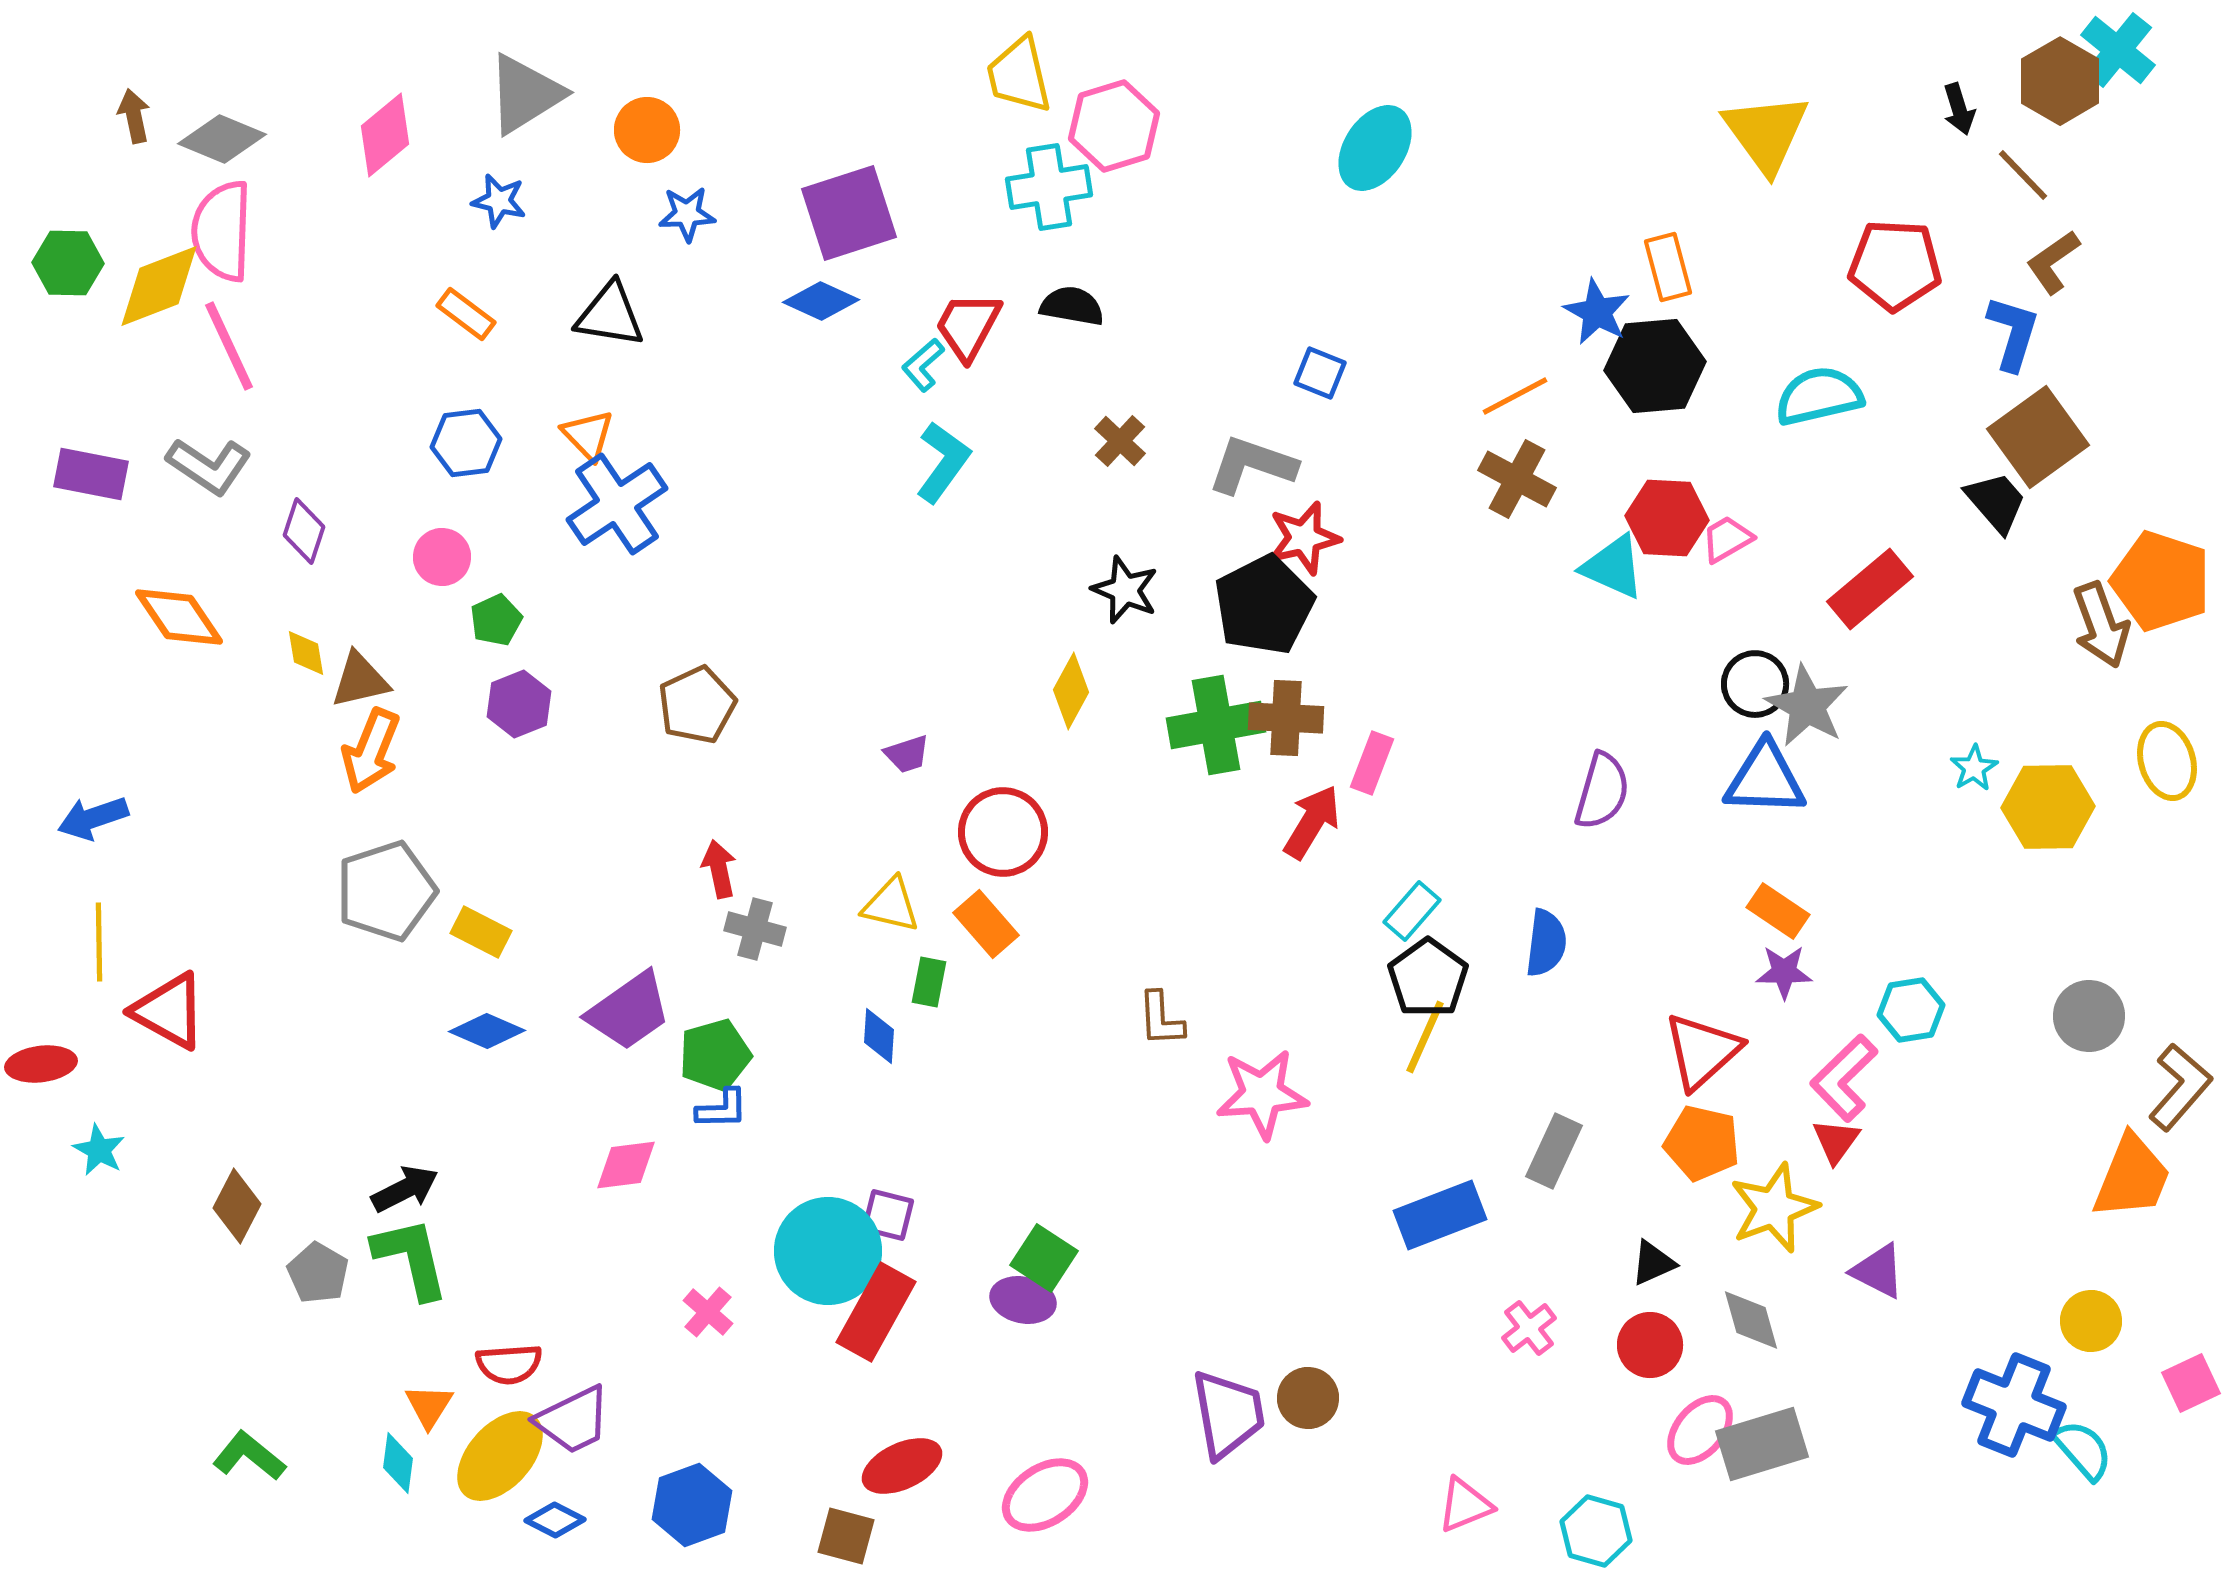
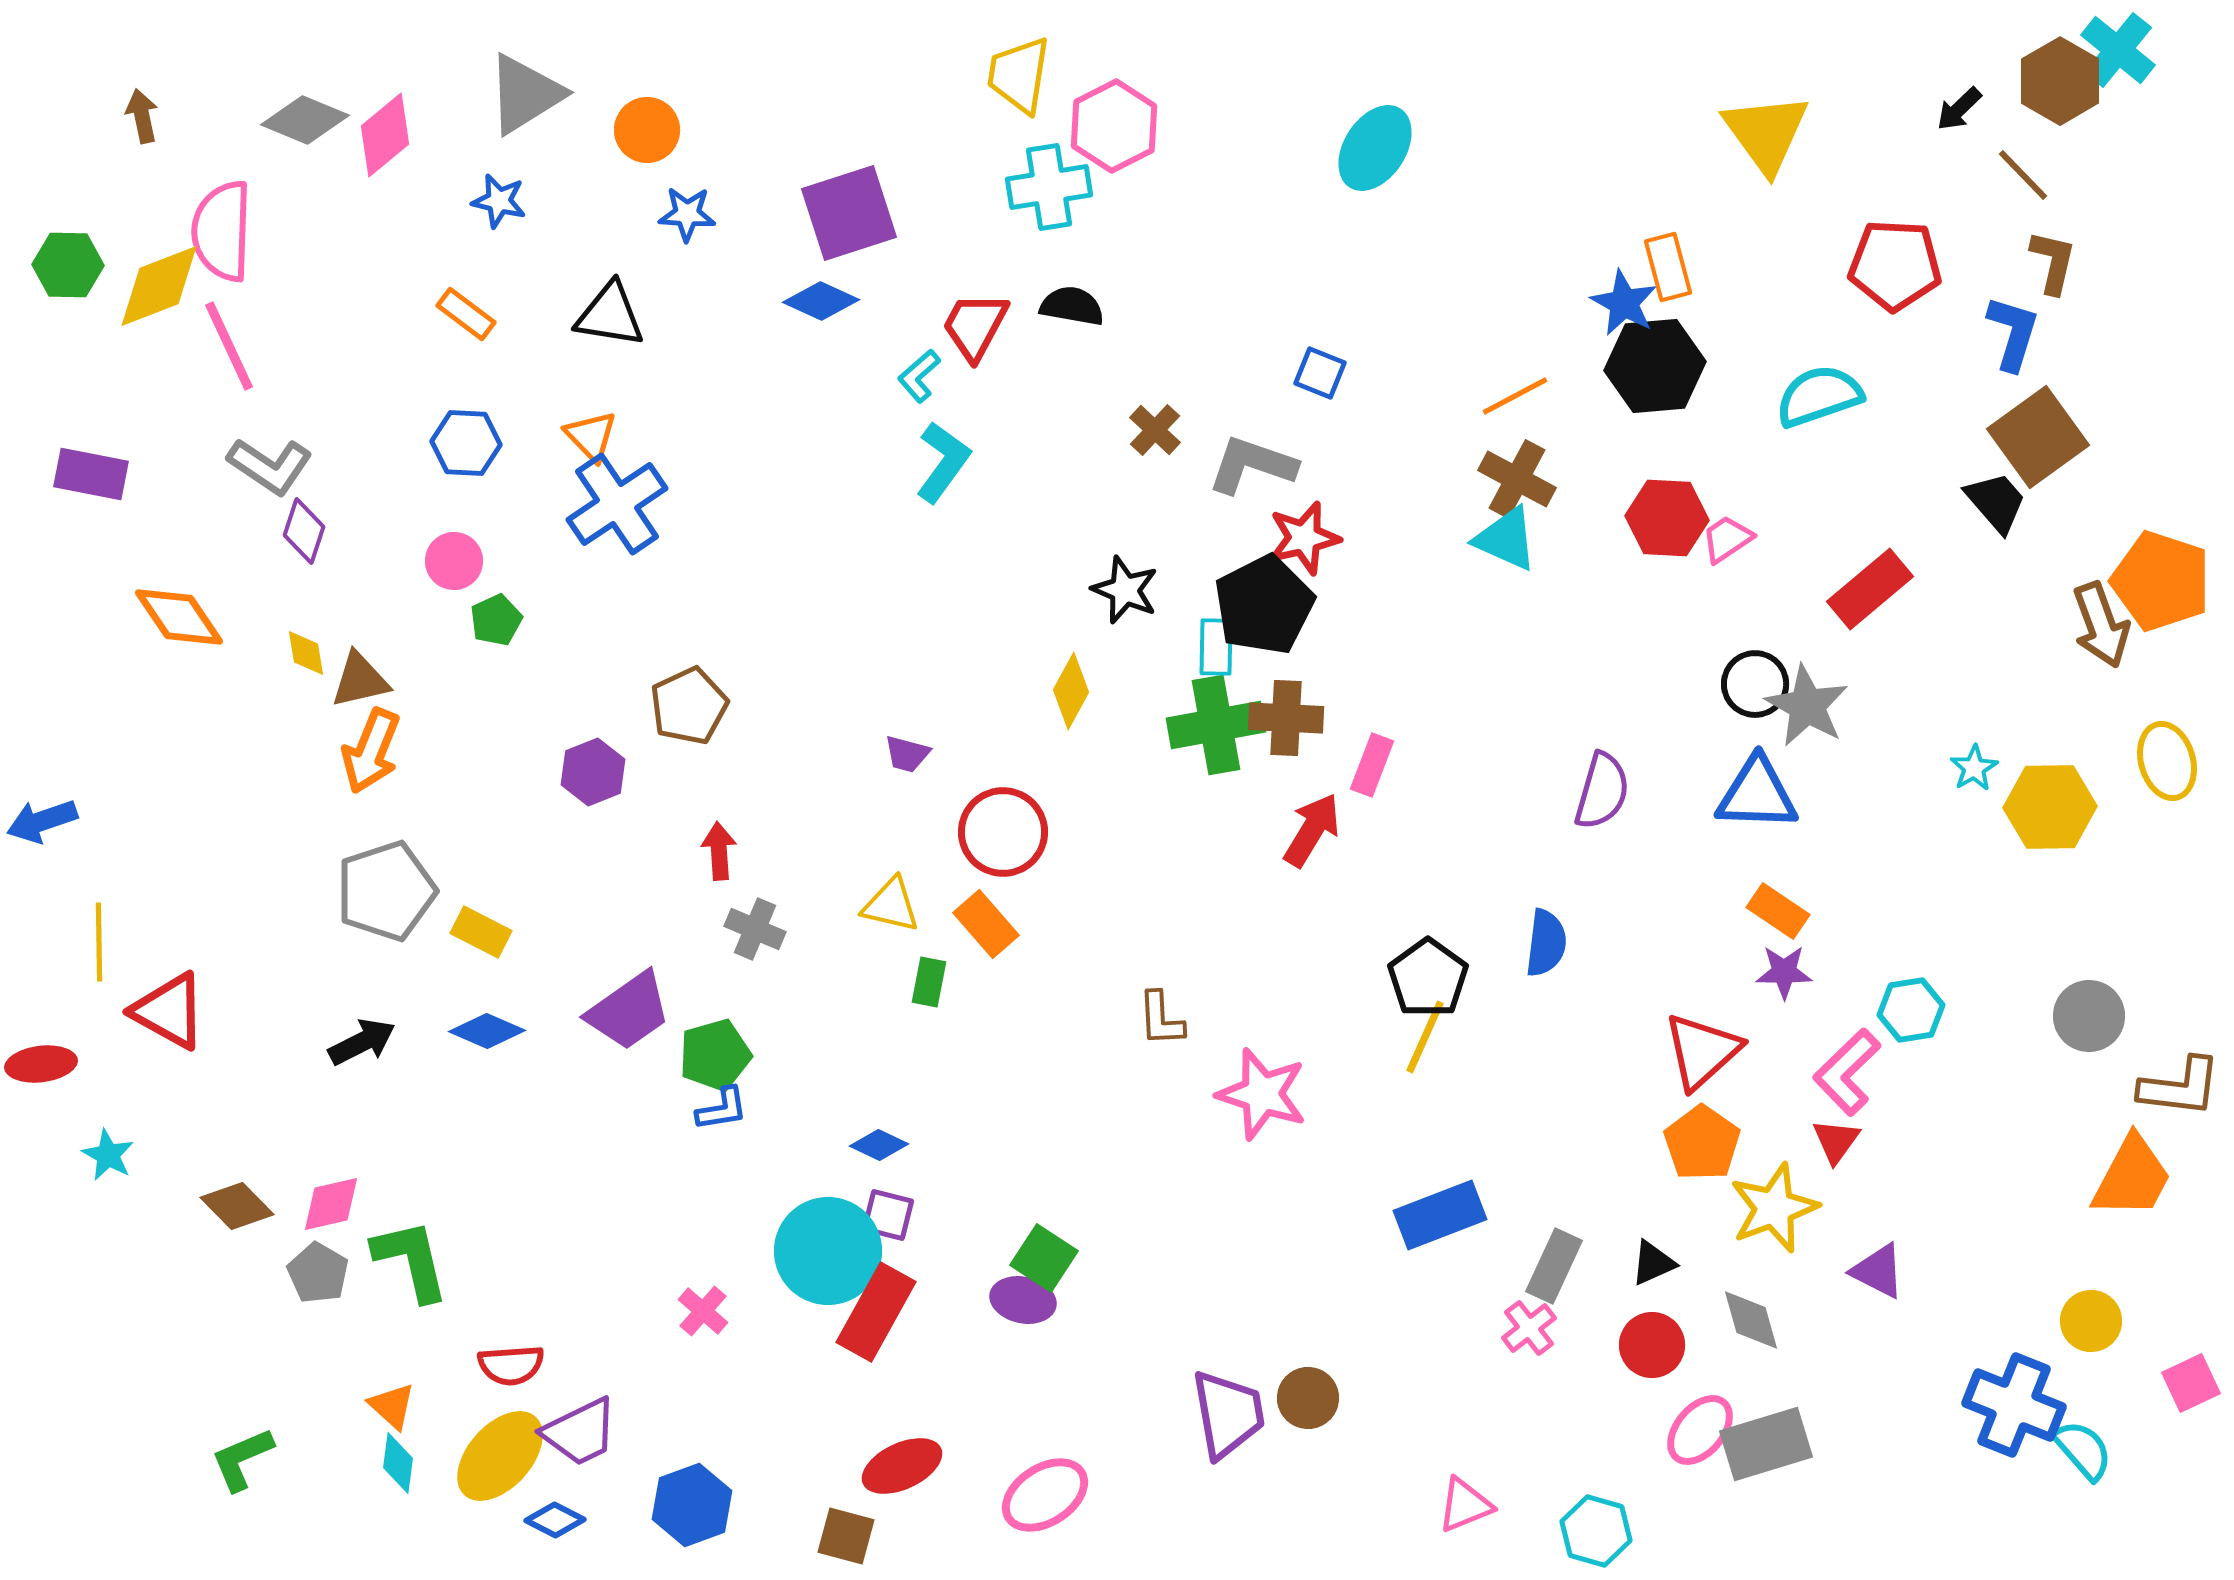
yellow trapezoid at (1019, 75): rotated 22 degrees clockwise
black arrow at (1959, 109): rotated 63 degrees clockwise
brown arrow at (134, 116): moved 8 px right
pink hexagon at (1114, 126): rotated 10 degrees counterclockwise
gray diamond at (222, 139): moved 83 px right, 19 px up
blue star at (687, 214): rotated 6 degrees clockwise
brown L-shape at (2053, 262): rotated 138 degrees clockwise
green hexagon at (68, 263): moved 2 px down
blue star at (1597, 312): moved 27 px right, 9 px up
red trapezoid at (968, 326): moved 7 px right
cyan L-shape at (923, 365): moved 4 px left, 11 px down
cyan semicircle at (1819, 396): rotated 6 degrees counterclockwise
orange triangle at (588, 435): moved 3 px right, 1 px down
brown cross at (1120, 441): moved 35 px right, 11 px up
blue hexagon at (466, 443): rotated 10 degrees clockwise
gray L-shape at (209, 466): moved 61 px right
pink trapezoid at (1727, 539): rotated 4 degrees counterclockwise
pink circle at (442, 557): moved 12 px right, 4 px down
cyan triangle at (1613, 567): moved 107 px left, 28 px up
purple hexagon at (519, 704): moved 74 px right, 68 px down
brown pentagon at (697, 705): moved 8 px left, 1 px down
purple trapezoid at (907, 754): rotated 33 degrees clockwise
pink rectangle at (1372, 763): moved 2 px down
blue triangle at (1765, 779): moved 8 px left, 15 px down
yellow hexagon at (2048, 807): moved 2 px right
blue arrow at (93, 818): moved 51 px left, 3 px down
red arrow at (1312, 822): moved 8 px down
red arrow at (719, 869): moved 18 px up; rotated 8 degrees clockwise
cyan rectangle at (1412, 911): moved 196 px left, 264 px up; rotated 40 degrees counterclockwise
gray cross at (755, 929): rotated 8 degrees clockwise
blue diamond at (879, 1036): moved 109 px down; rotated 68 degrees counterclockwise
pink L-shape at (1844, 1078): moved 3 px right, 6 px up
brown L-shape at (2180, 1087): rotated 56 degrees clockwise
pink star at (1262, 1094): rotated 22 degrees clockwise
blue L-shape at (722, 1109): rotated 8 degrees counterclockwise
orange pentagon at (1702, 1143): rotated 22 degrees clockwise
cyan star at (99, 1150): moved 9 px right, 5 px down
gray rectangle at (1554, 1151): moved 115 px down
pink diamond at (626, 1165): moved 295 px left, 39 px down; rotated 6 degrees counterclockwise
orange trapezoid at (2132, 1177): rotated 6 degrees clockwise
black arrow at (405, 1189): moved 43 px left, 147 px up
brown diamond at (237, 1206): rotated 72 degrees counterclockwise
green L-shape at (411, 1258): moved 2 px down
pink cross at (708, 1312): moved 5 px left, 1 px up
red circle at (1650, 1345): moved 2 px right
red semicircle at (509, 1364): moved 2 px right, 1 px down
orange triangle at (429, 1406): moved 37 px left; rotated 20 degrees counterclockwise
purple trapezoid at (573, 1420): moved 7 px right, 12 px down
gray rectangle at (1762, 1444): moved 4 px right
green L-shape at (249, 1456): moved 7 px left, 3 px down; rotated 62 degrees counterclockwise
